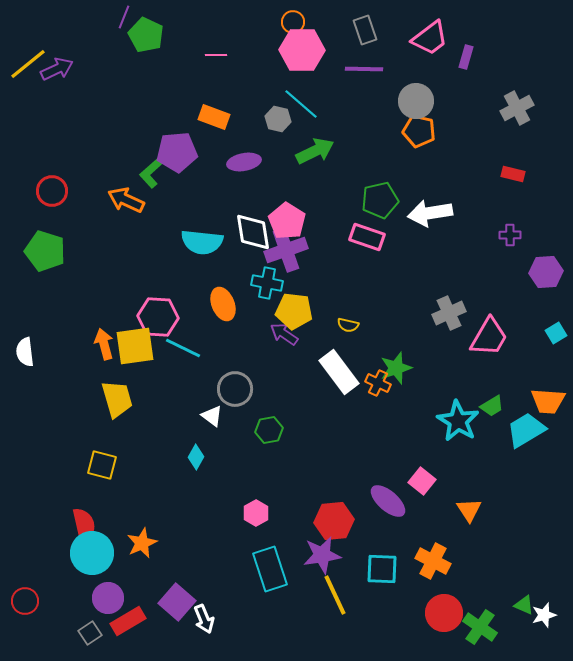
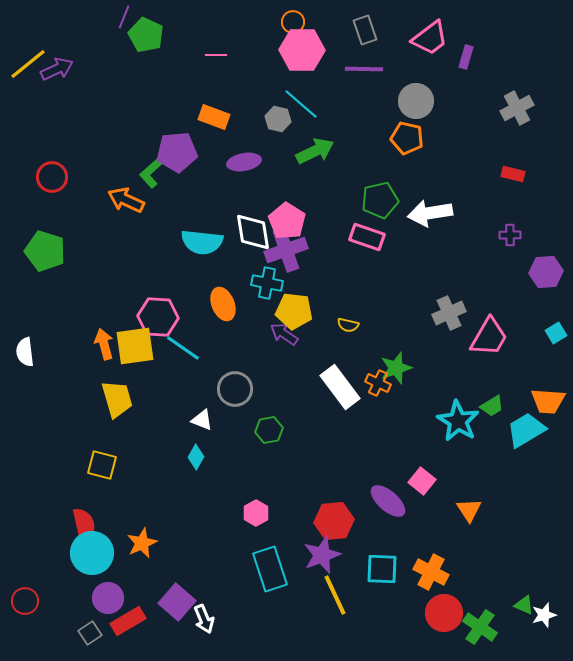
orange pentagon at (419, 131): moved 12 px left, 7 px down
red circle at (52, 191): moved 14 px up
cyan line at (183, 348): rotated 9 degrees clockwise
white rectangle at (339, 372): moved 1 px right, 15 px down
white triangle at (212, 416): moved 10 px left, 4 px down; rotated 15 degrees counterclockwise
purple star at (322, 555): rotated 12 degrees counterclockwise
orange cross at (433, 561): moved 2 px left, 11 px down
